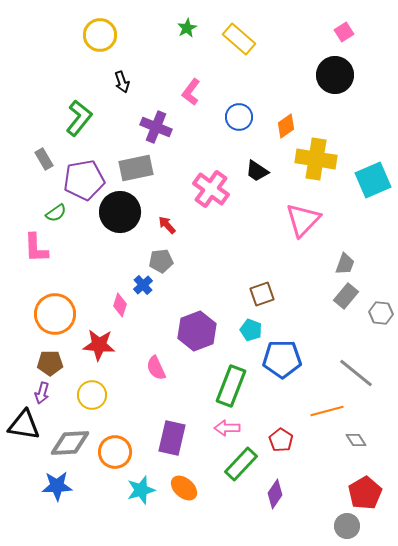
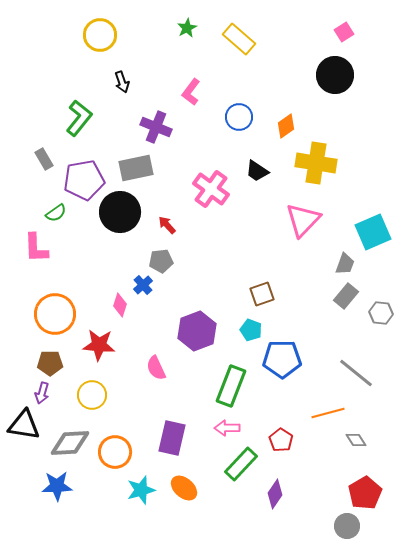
yellow cross at (316, 159): moved 4 px down
cyan square at (373, 180): moved 52 px down
orange line at (327, 411): moved 1 px right, 2 px down
